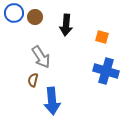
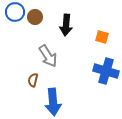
blue circle: moved 1 px right, 1 px up
gray arrow: moved 7 px right, 1 px up
blue arrow: moved 1 px right, 1 px down
